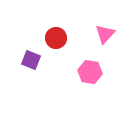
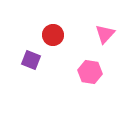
red circle: moved 3 px left, 3 px up
